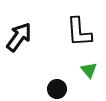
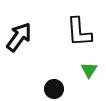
green triangle: rotated 12 degrees clockwise
black circle: moved 3 px left
